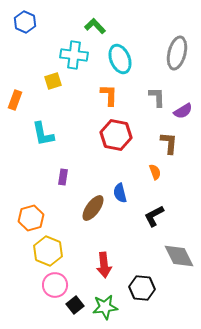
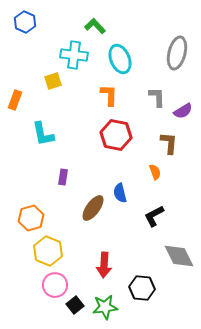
red arrow: rotated 10 degrees clockwise
